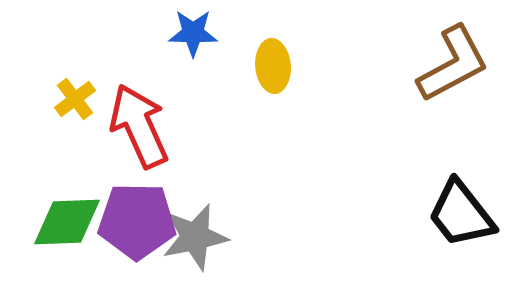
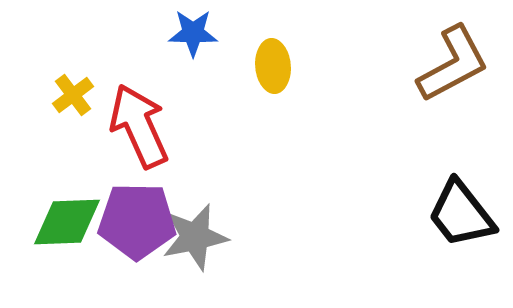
yellow cross: moved 2 px left, 4 px up
